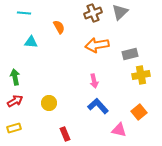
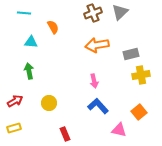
orange semicircle: moved 6 px left
gray rectangle: moved 1 px right
green arrow: moved 14 px right, 6 px up
